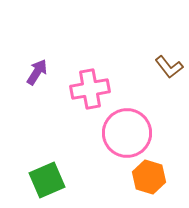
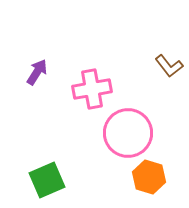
brown L-shape: moved 1 px up
pink cross: moved 2 px right
pink circle: moved 1 px right
